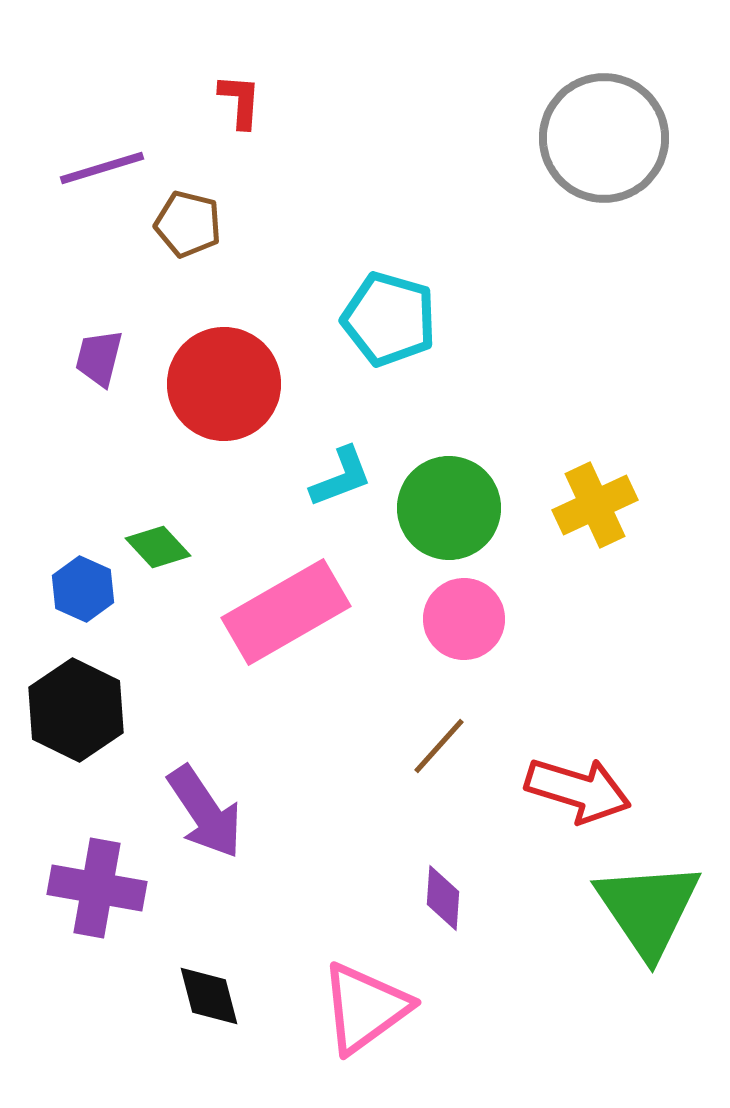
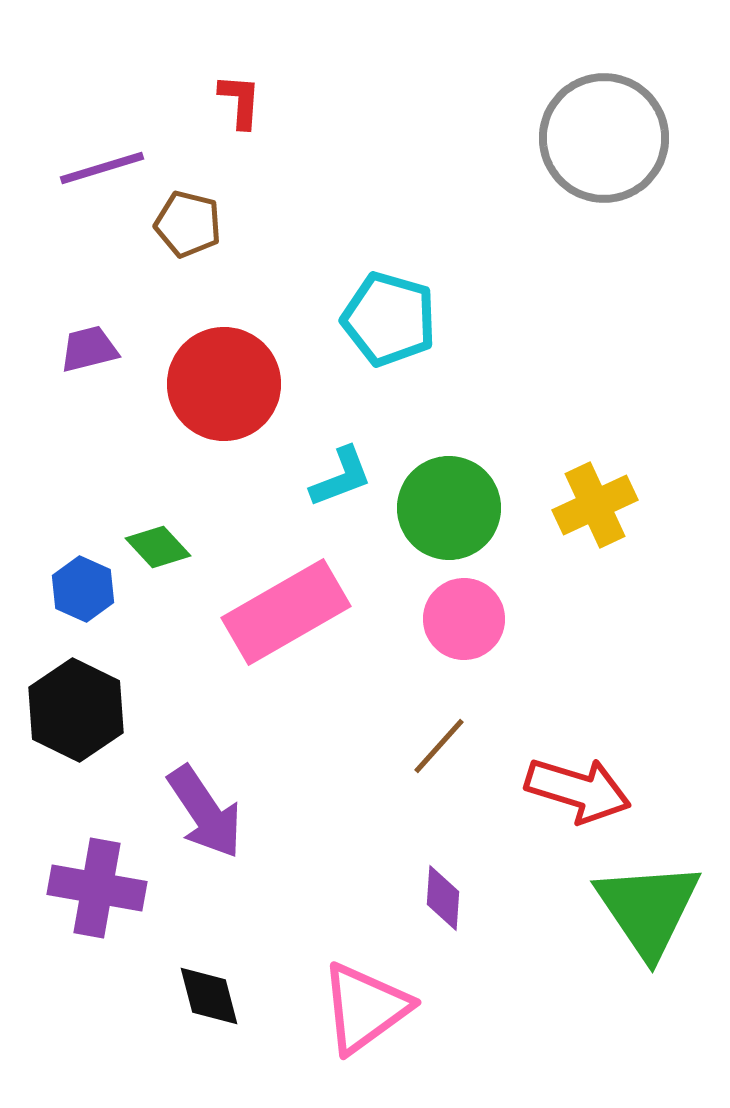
purple trapezoid: moved 10 px left, 9 px up; rotated 62 degrees clockwise
